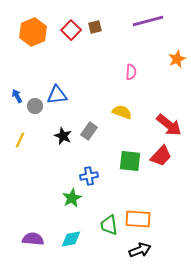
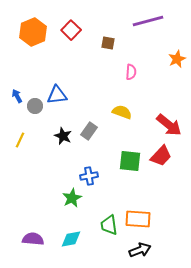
brown square: moved 13 px right, 16 px down; rotated 24 degrees clockwise
